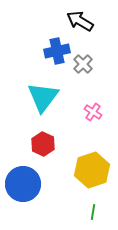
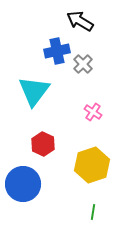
cyan triangle: moved 9 px left, 6 px up
yellow hexagon: moved 5 px up
